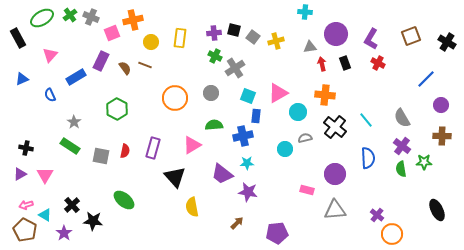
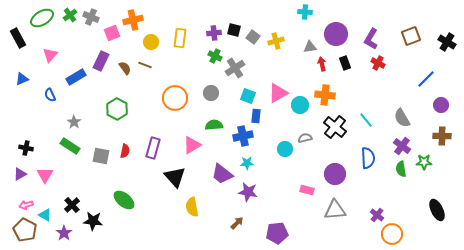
cyan circle at (298, 112): moved 2 px right, 7 px up
